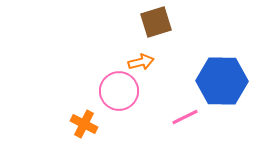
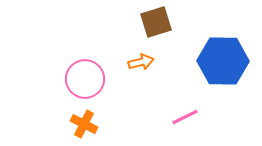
blue hexagon: moved 1 px right, 20 px up
pink circle: moved 34 px left, 12 px up
